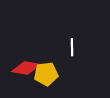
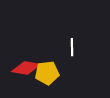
yellow pentagon: moved 1 px right, 1 px up
